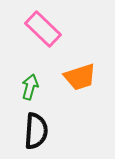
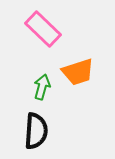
orange trapezoid: moved 2 px left, 5 px up
green arrow: moved 12 px right
